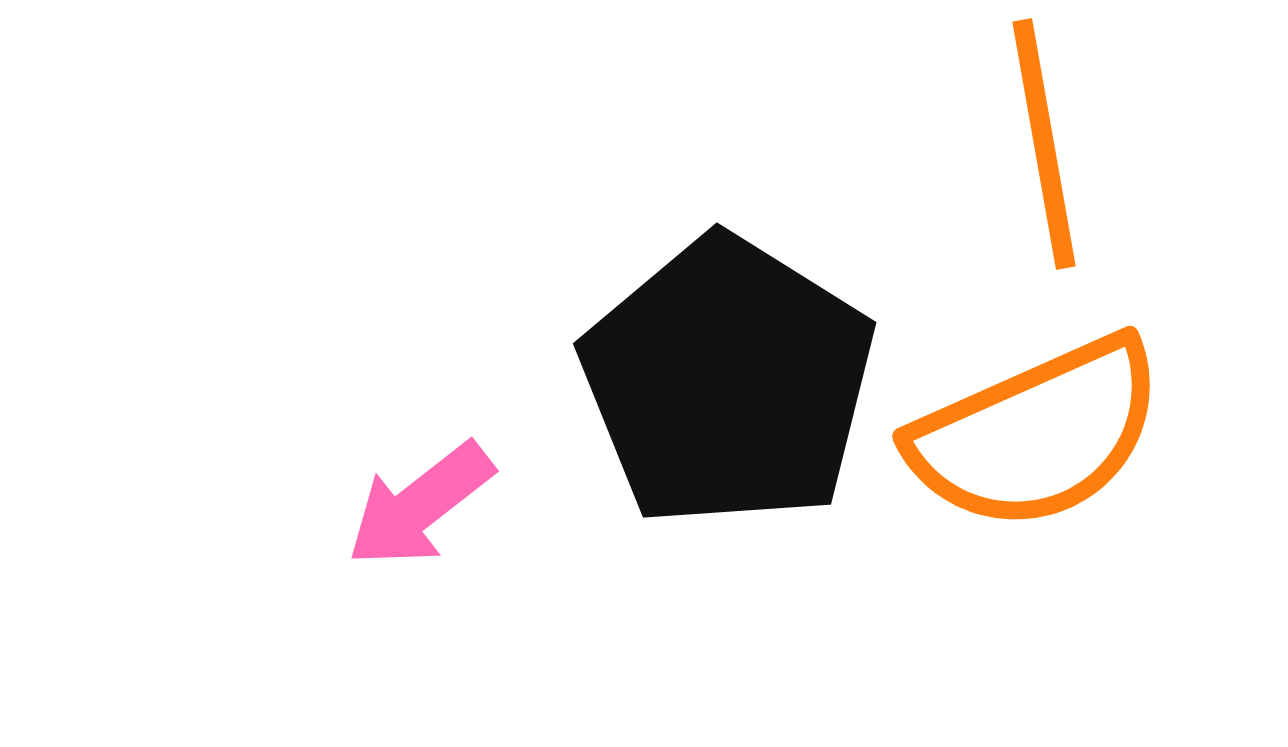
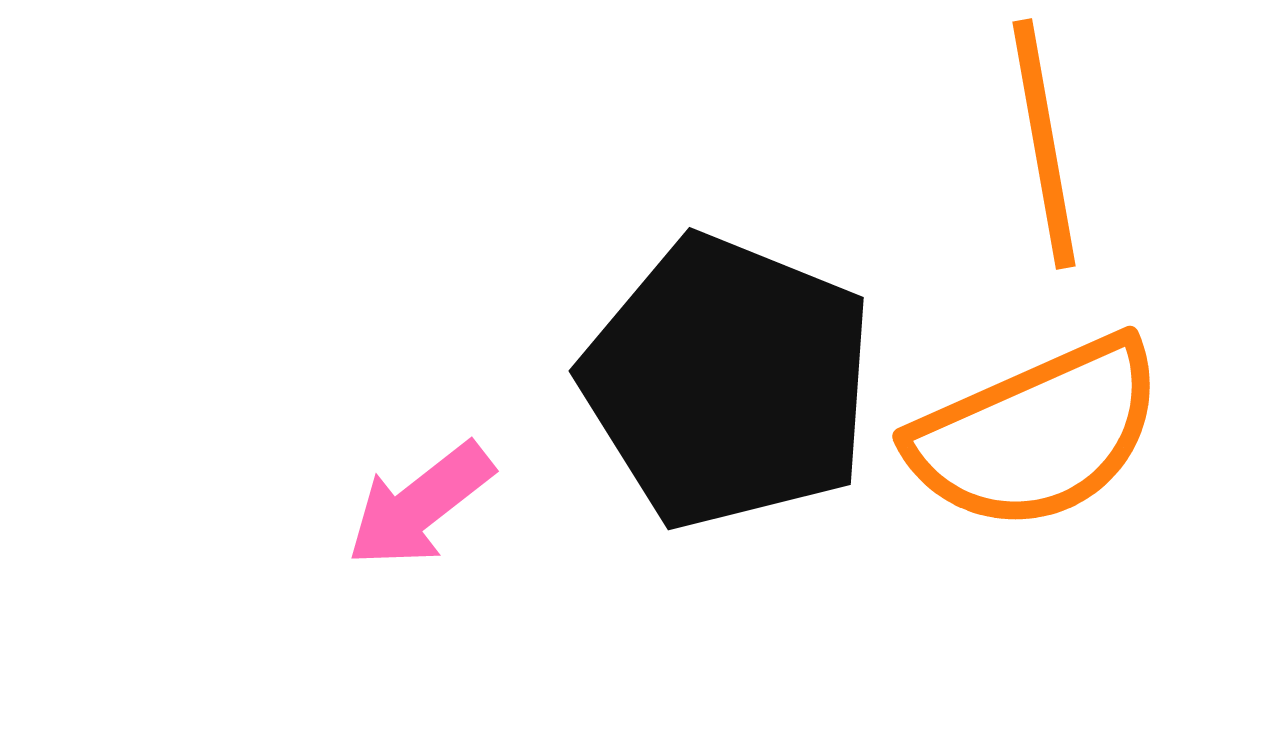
black pentagon: rotated 10 degrees counterclockwise
